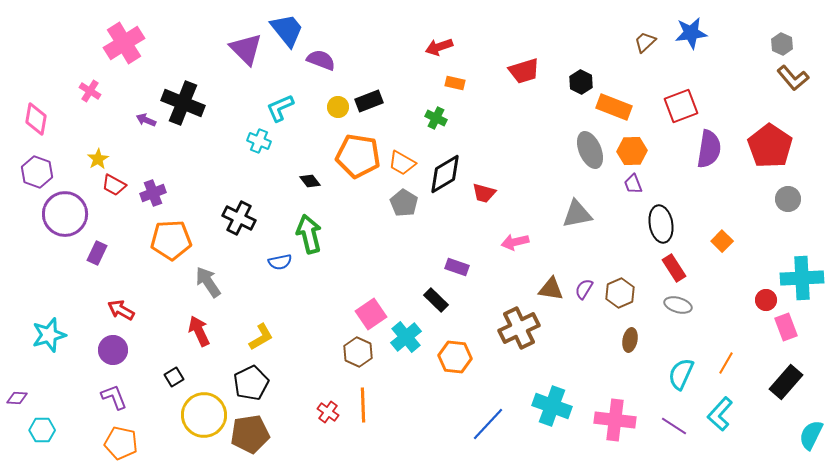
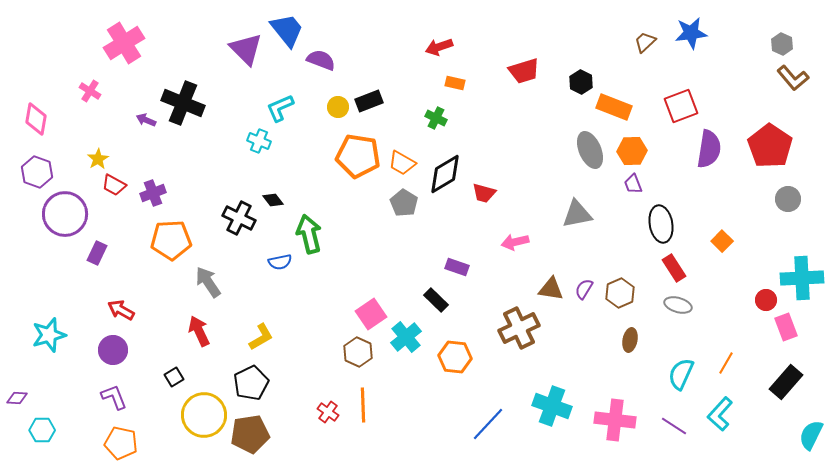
black diamond at (310, 181): moved 37 px left, 19 px down
